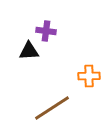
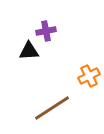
purple cross: rotated 18 degrees counterclockwise
orange cross: rotated 25 degrees counterclockwise
